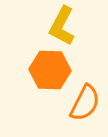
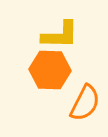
yellow L-shape: moved 2 px left, 9 px down; rotated 117 degrees counterclockwise
